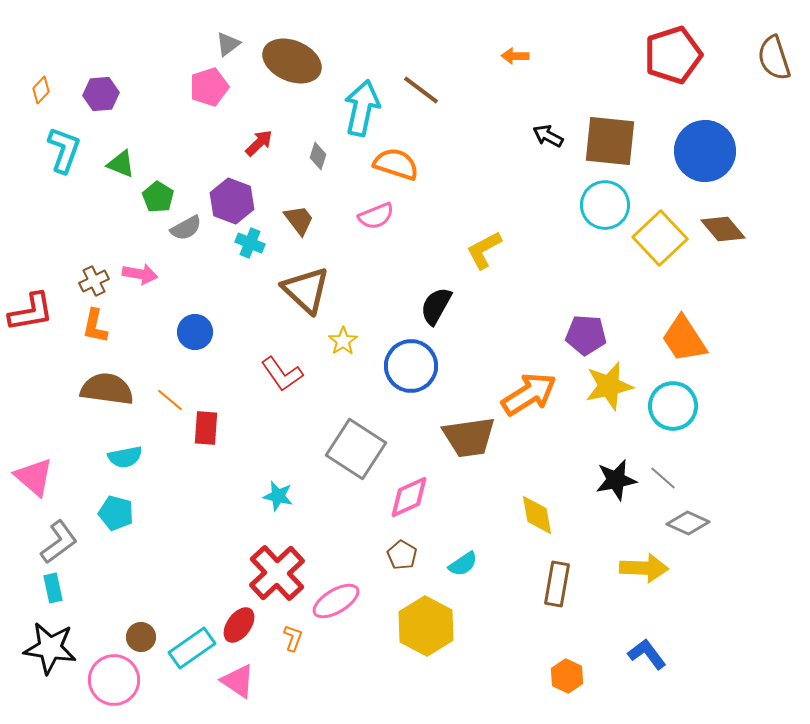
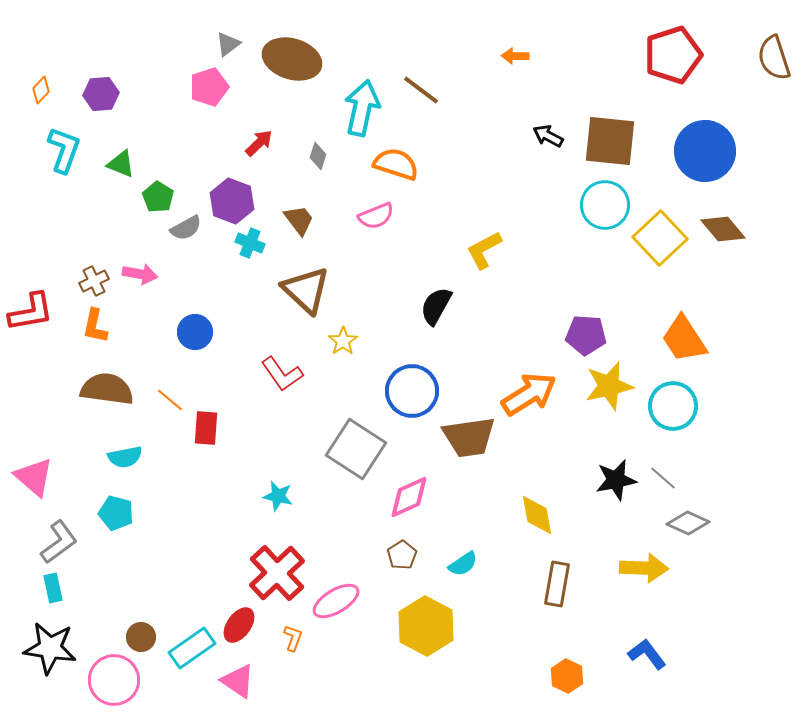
brown ellipse at (292, 61): moved 2 px up; rotated 6 degrees counterclockwise
blue circle at (411, 366): moved 1 px right, 25 px down
brown pentagon at (402, 555): rotated 8 degrees clockwise
